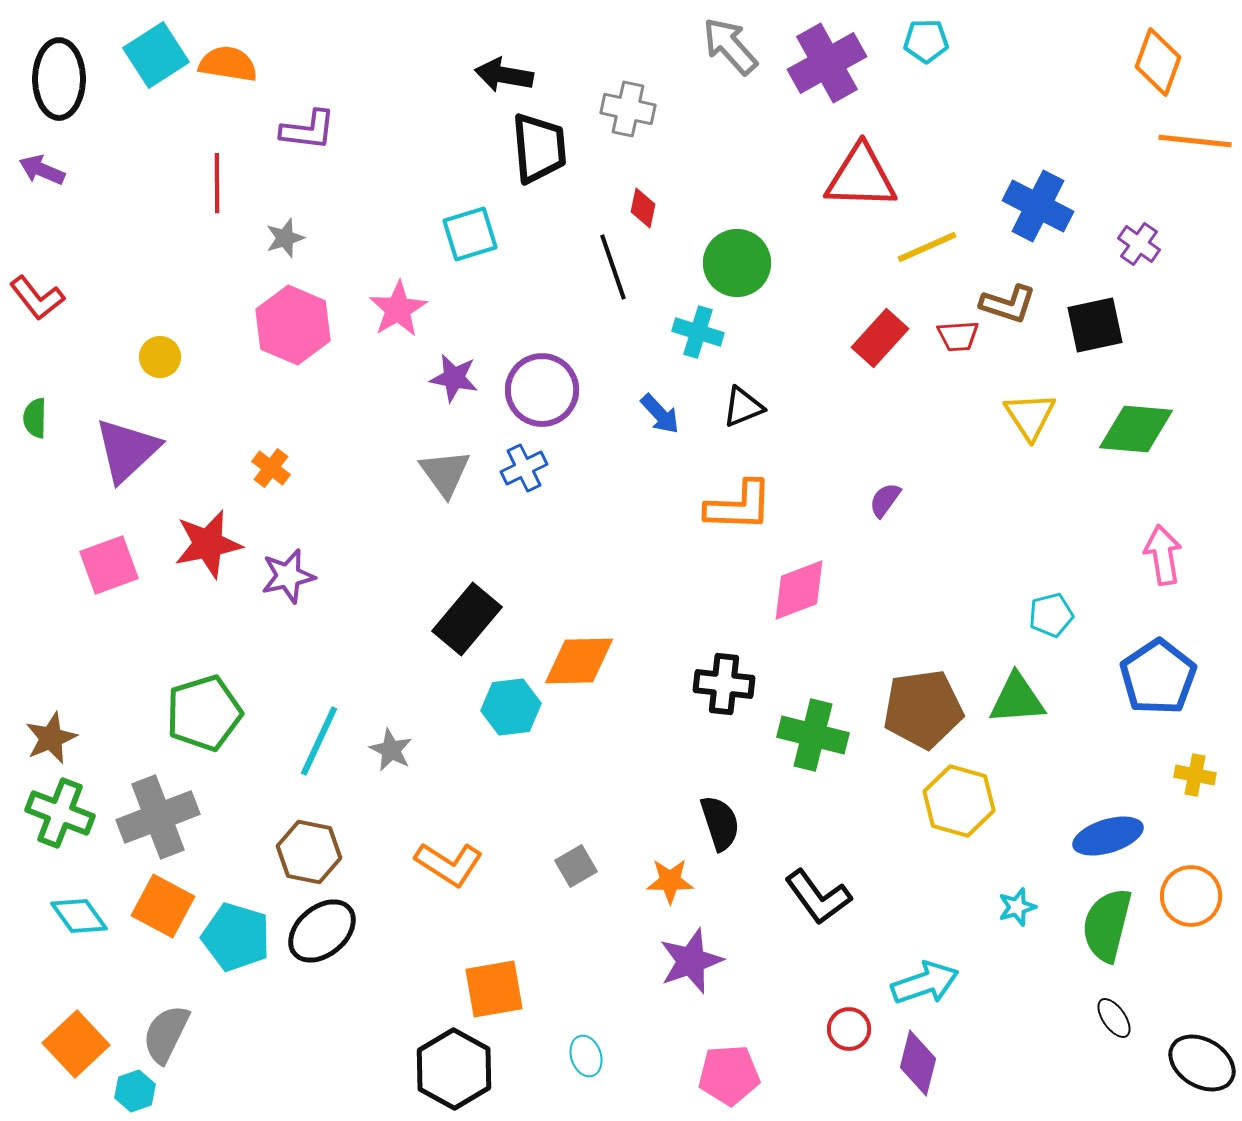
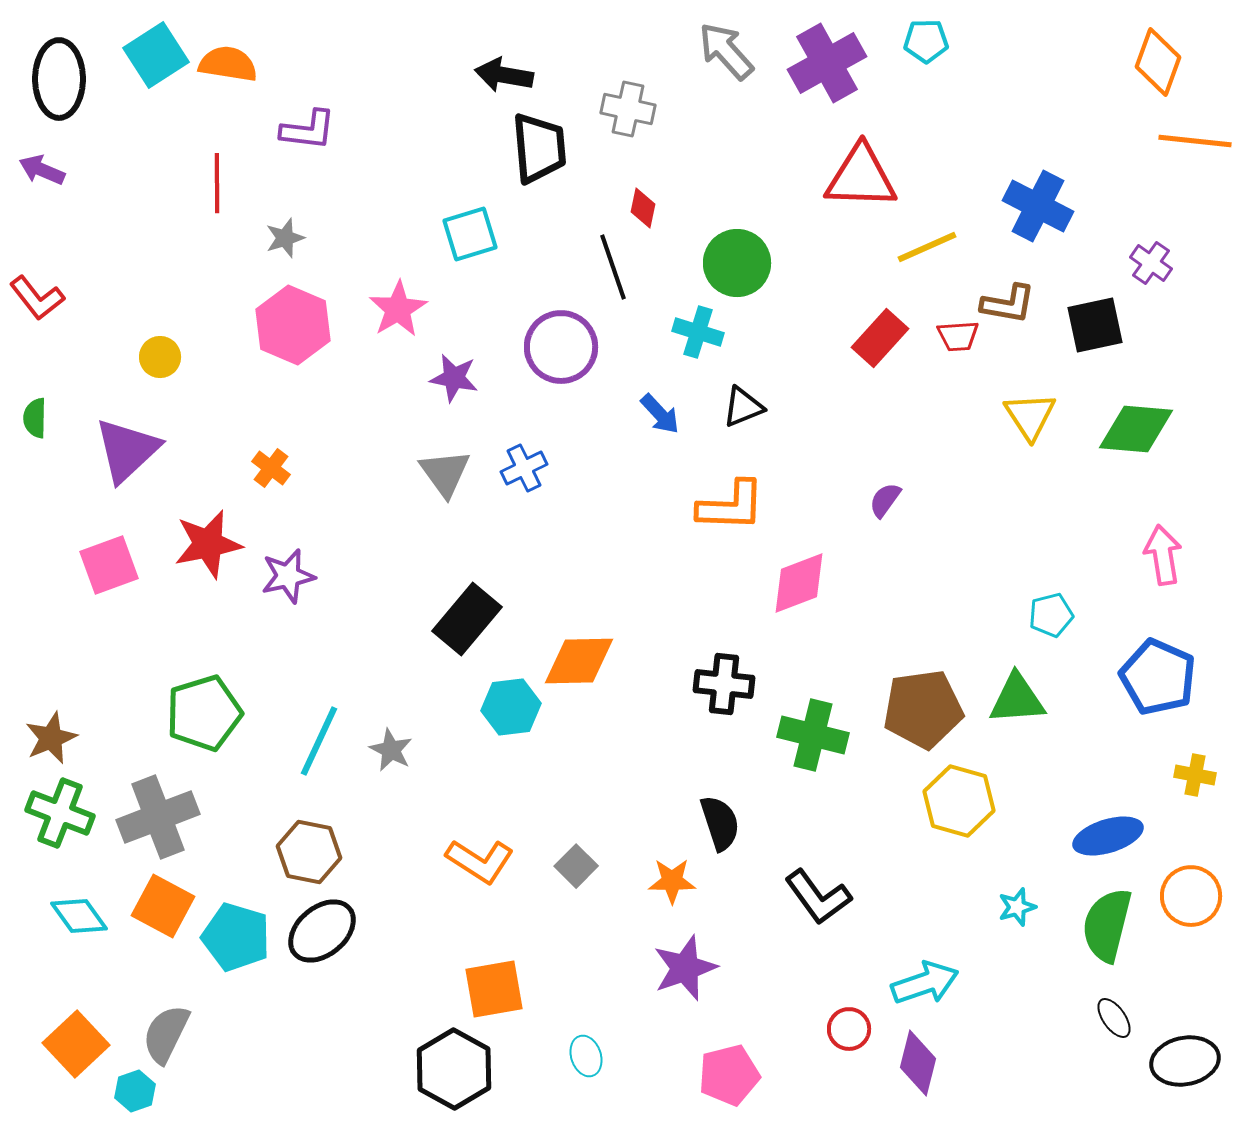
gray arrow at (730, 46): moved 4 px left, 5 px down
purple cross at (1139, 244): moved 12 px right, 19 px down
brown L-shape at (1008, 304): rotated 8 degrees counterclockwise
purple circle at (542, 390): moved 19 px right, 43 px up
orange L-shape at (739, 506): moved 8 px left
pink diamond at (799, 590): moved 7 px up
blue pentagon at (1158, 677): rotated 14 degrees counterclockwise
orange L-shape at (449, 864): moved 31 px right, 3 px up
gray square at (576, 866): rotated 15 degrees counterclockwise
orange star at (670, 881): moved 2 px right
purple star at (691, 961): moved 6 px left, 7 px down
black ellipse at (1202, 1063): moved 17 px left, 2 px up; rotated 42 degrees counterclockwise
pink pentagon at (729, 1075): rotated 10 degrees counterclockwise
